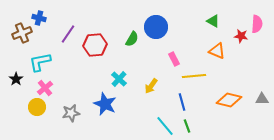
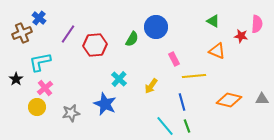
blue cross: rotated 24 degrees clockwise
